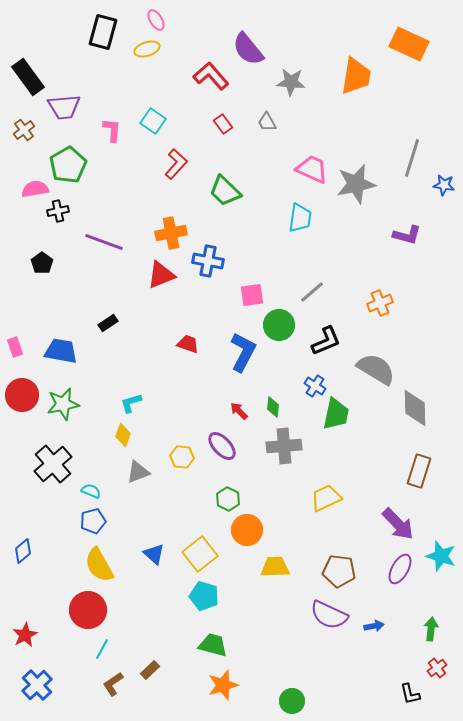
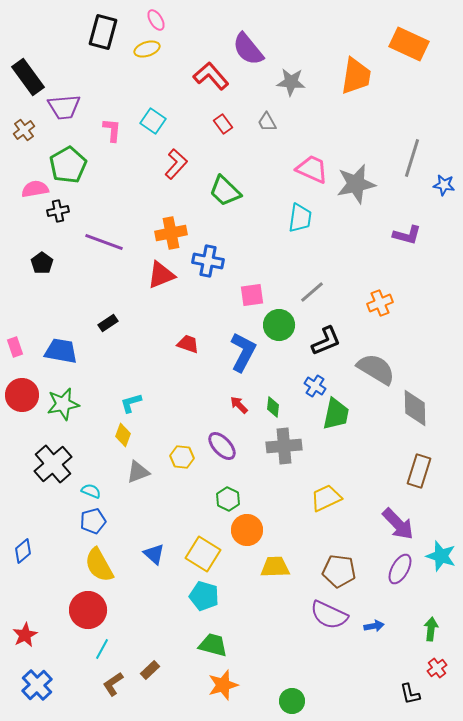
red arrow at (239, 411): moved 6 px up
yellow square at (200, 554): moved 3 px right; rotated 20 degrees counterclockwise
